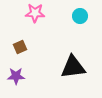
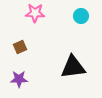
cyan circle: moved 1 px right
purple star: moved 3 px right, 3 px down
